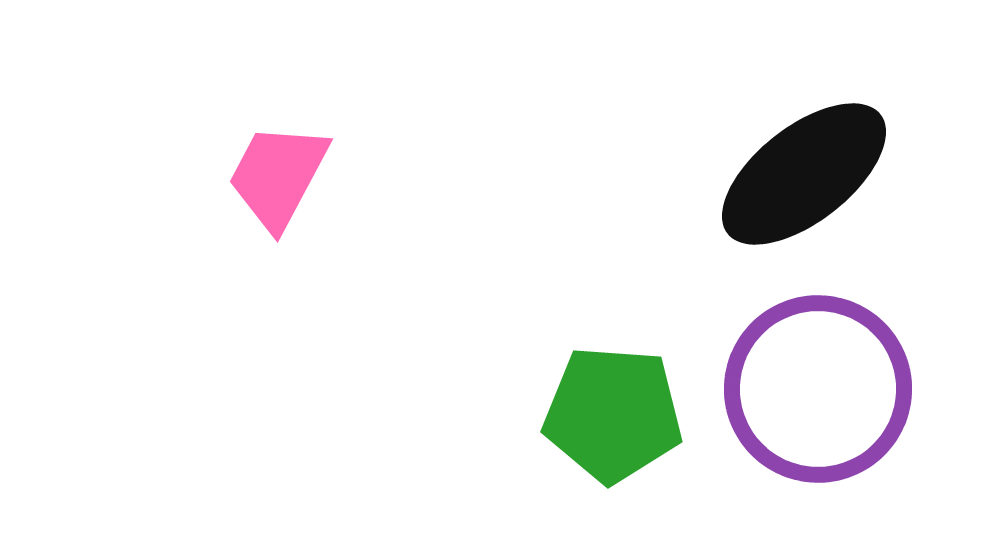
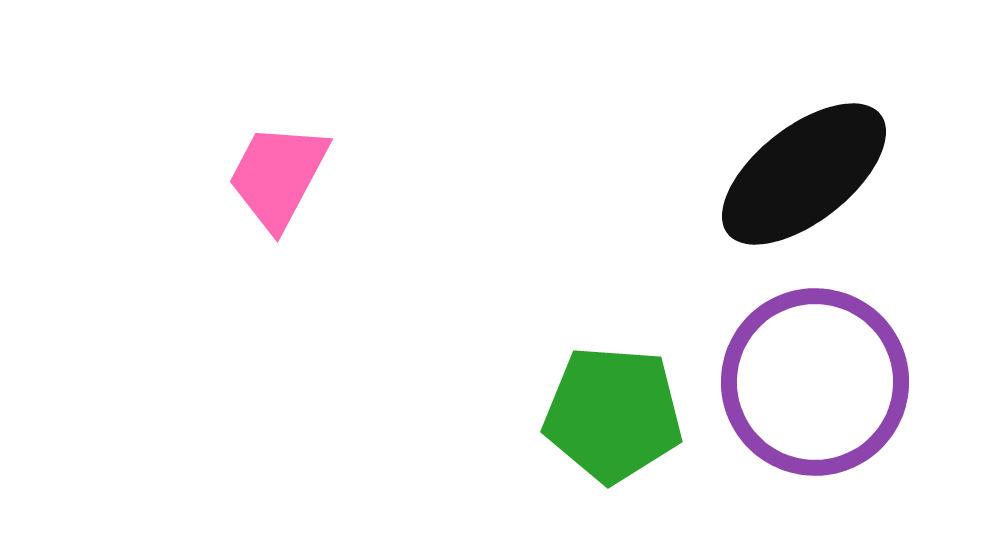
purple circle: moved 3 px left, 7 px up
